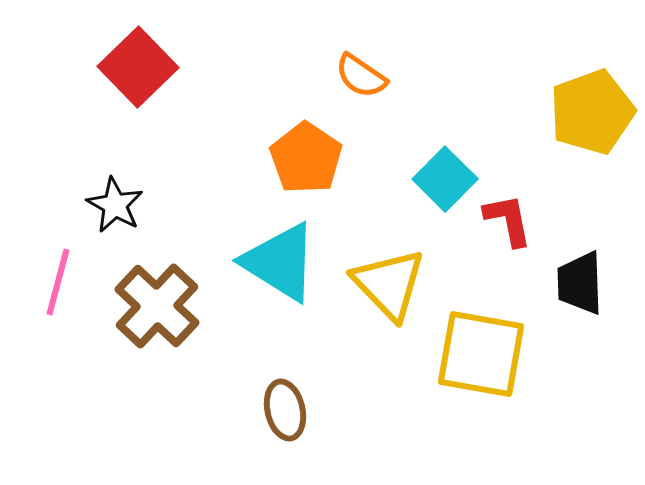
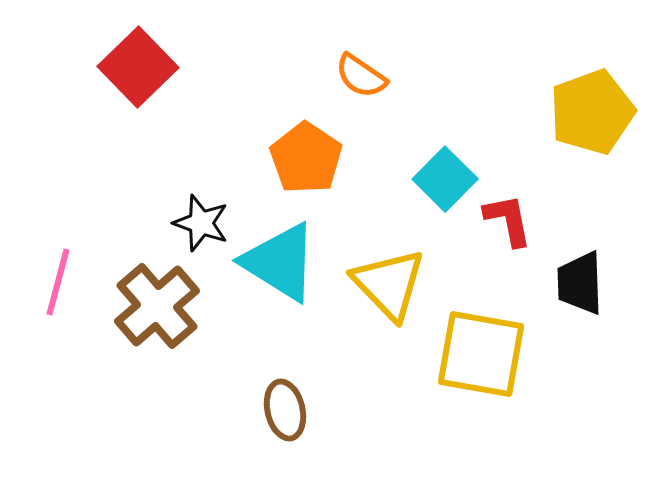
black star: moved 86 px right, 18 px down; rotated 10 degrees counterclockwise
brown cross: rotated 6 degrees clockwise
